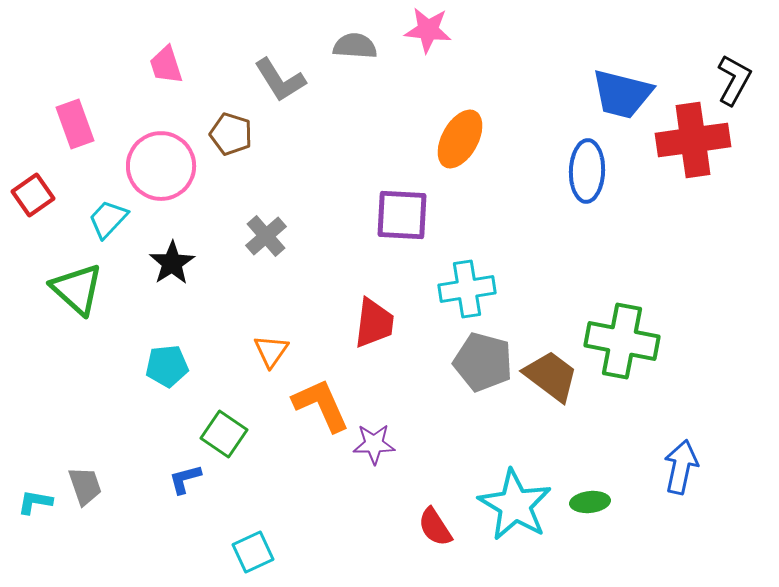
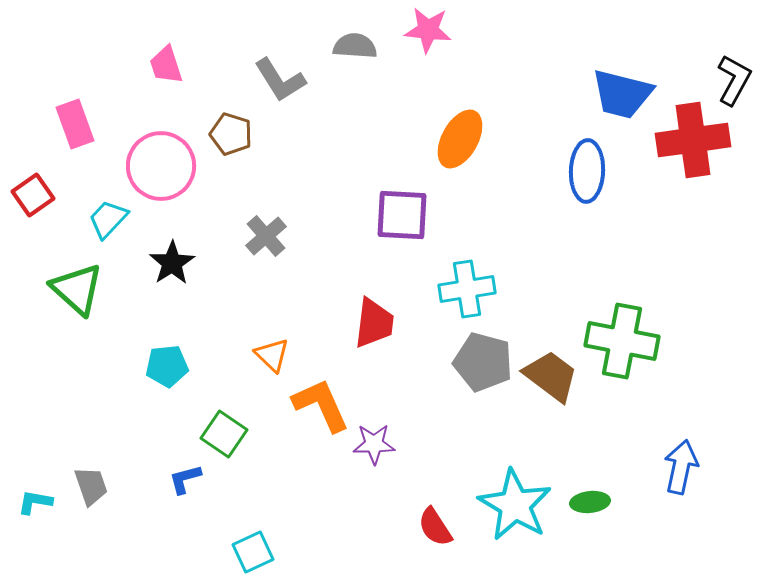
orange triangle: moved 1 px right, 4 px down; rotated 21 degrees counterclockwise
gray trapezoid: moved 6 px right
